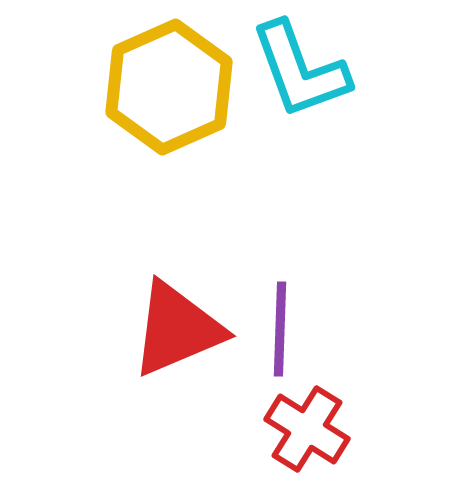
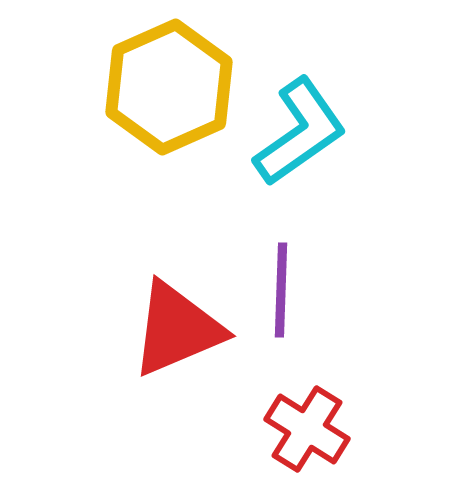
cyan L-shape: moved 62 px down; rotated 105 degrees counterclockwise
purple line: moved 1 px right, 39 px up
